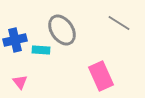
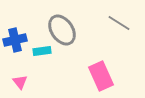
cyan rectangle: moved 1 px right, 1 px down; rotated 12 degrees counterclockwise
